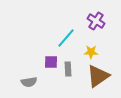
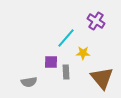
yellow star: moved 8 px left, 1 px down
gray rectangle: moved 2 px left, 3 px down
brown triangle: moved 4 px right, 2 px down; rotated 35 degrees counterclockwise
